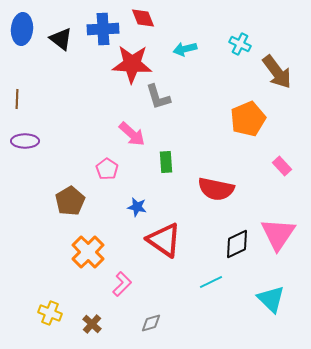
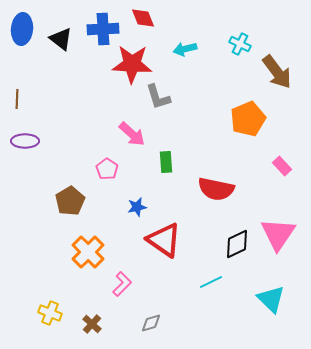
blue star: rotated 24 degrees counterclockwise
